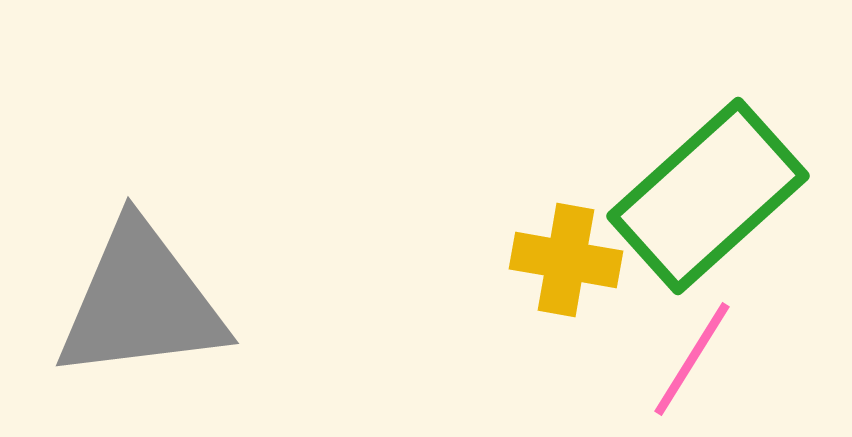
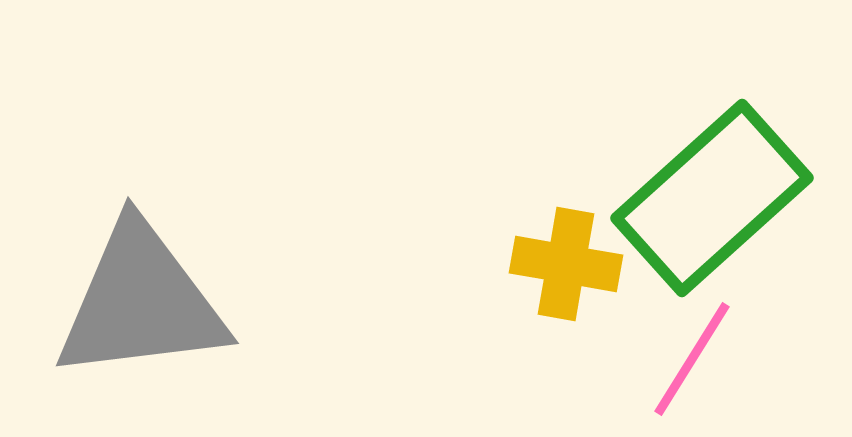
green rectangle: moved 4 px right, 2 px down
yellow cross: moved 4 px down
